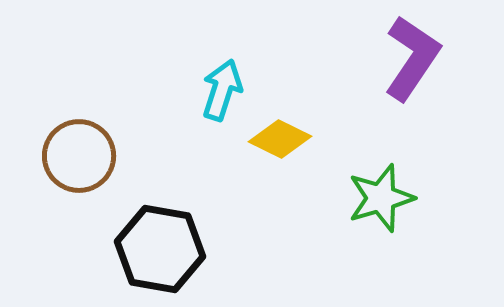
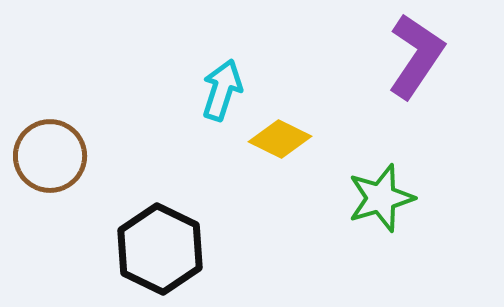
purple L-shape: moved 4 px right, 2 px up
brown circle: moved 29 px left
black hexagon: rotated 16 degrees clockwise
